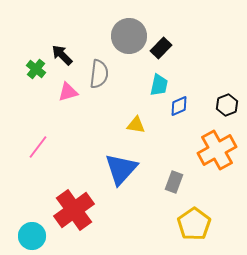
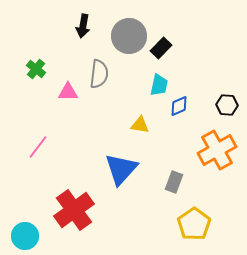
black arrow: moved 21 px right, 29 px up; rotated 125 degrees counterclockwise
pink triangle: rotated 15 degrees clockwise
black hexagon: rotated 25 degrees clockwise
yellow triangle: moved 4 px right
cyan circle: moved 7 px left
